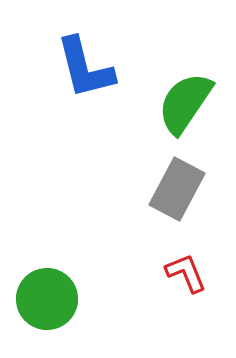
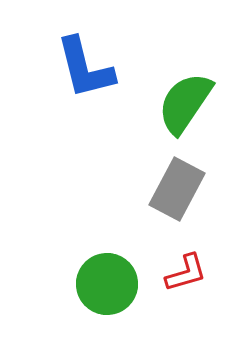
red L-shape: rotated 96 degrees clockwise
green circle: moved 60 px right, 15 px up
